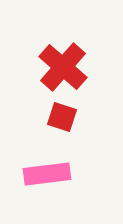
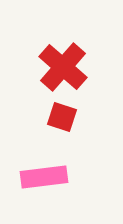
pink rectangle: moved 3 px left, 3 px down
